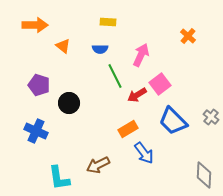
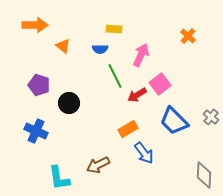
yellow rectangle: moved 6 px right, 7 px down
blue trapezoid: moved 1 px right
